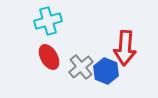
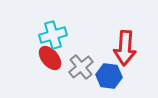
cyan cross: moved 5 px right, 14 px down
red ellipse: moved 1 px right, 1 px down; rotated 10 degrees counterclockwise
blue hexagon: moved 3 px right, 5 px down; rotated 15 degrees counterclockwise
